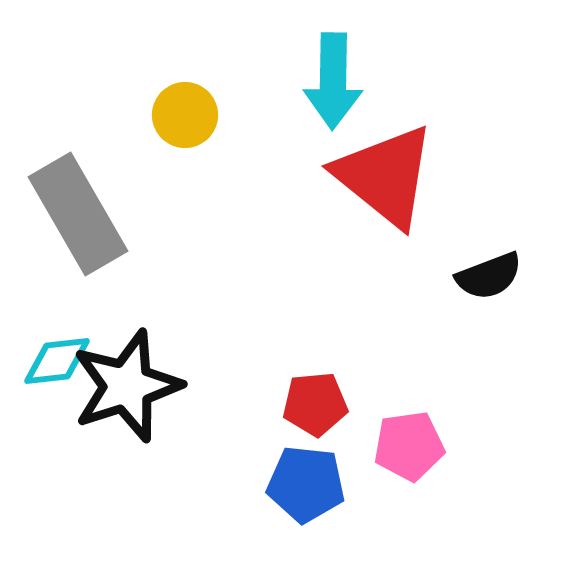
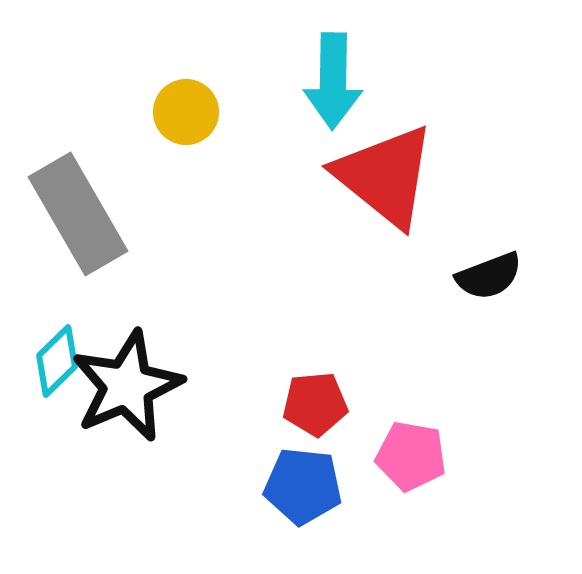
yellow circle: moved 1 px right, 3 px up
cyan diamond: rotated 38 degrees counterclockwise
black star: rotated 5 degrees counterclockwise
pink pentagon: moved 2 px right, 10 px down; rotated 18 degrees clockwise
blue pentagon: moved 3 px left, 2 px down
